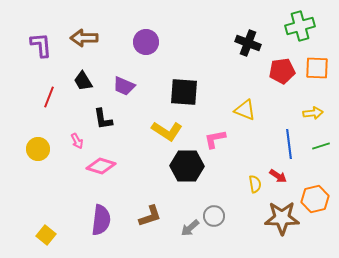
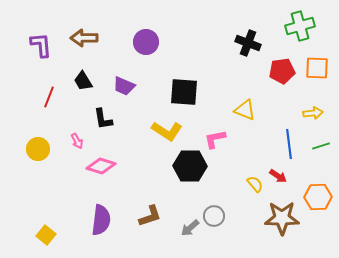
black hexagon: moved 3 px right
yellow semicircle: rotated 30 degrees counterclockwise
orange hexagon: moved 3 px right, 2 px up; rotated 12 degrees clockwise
